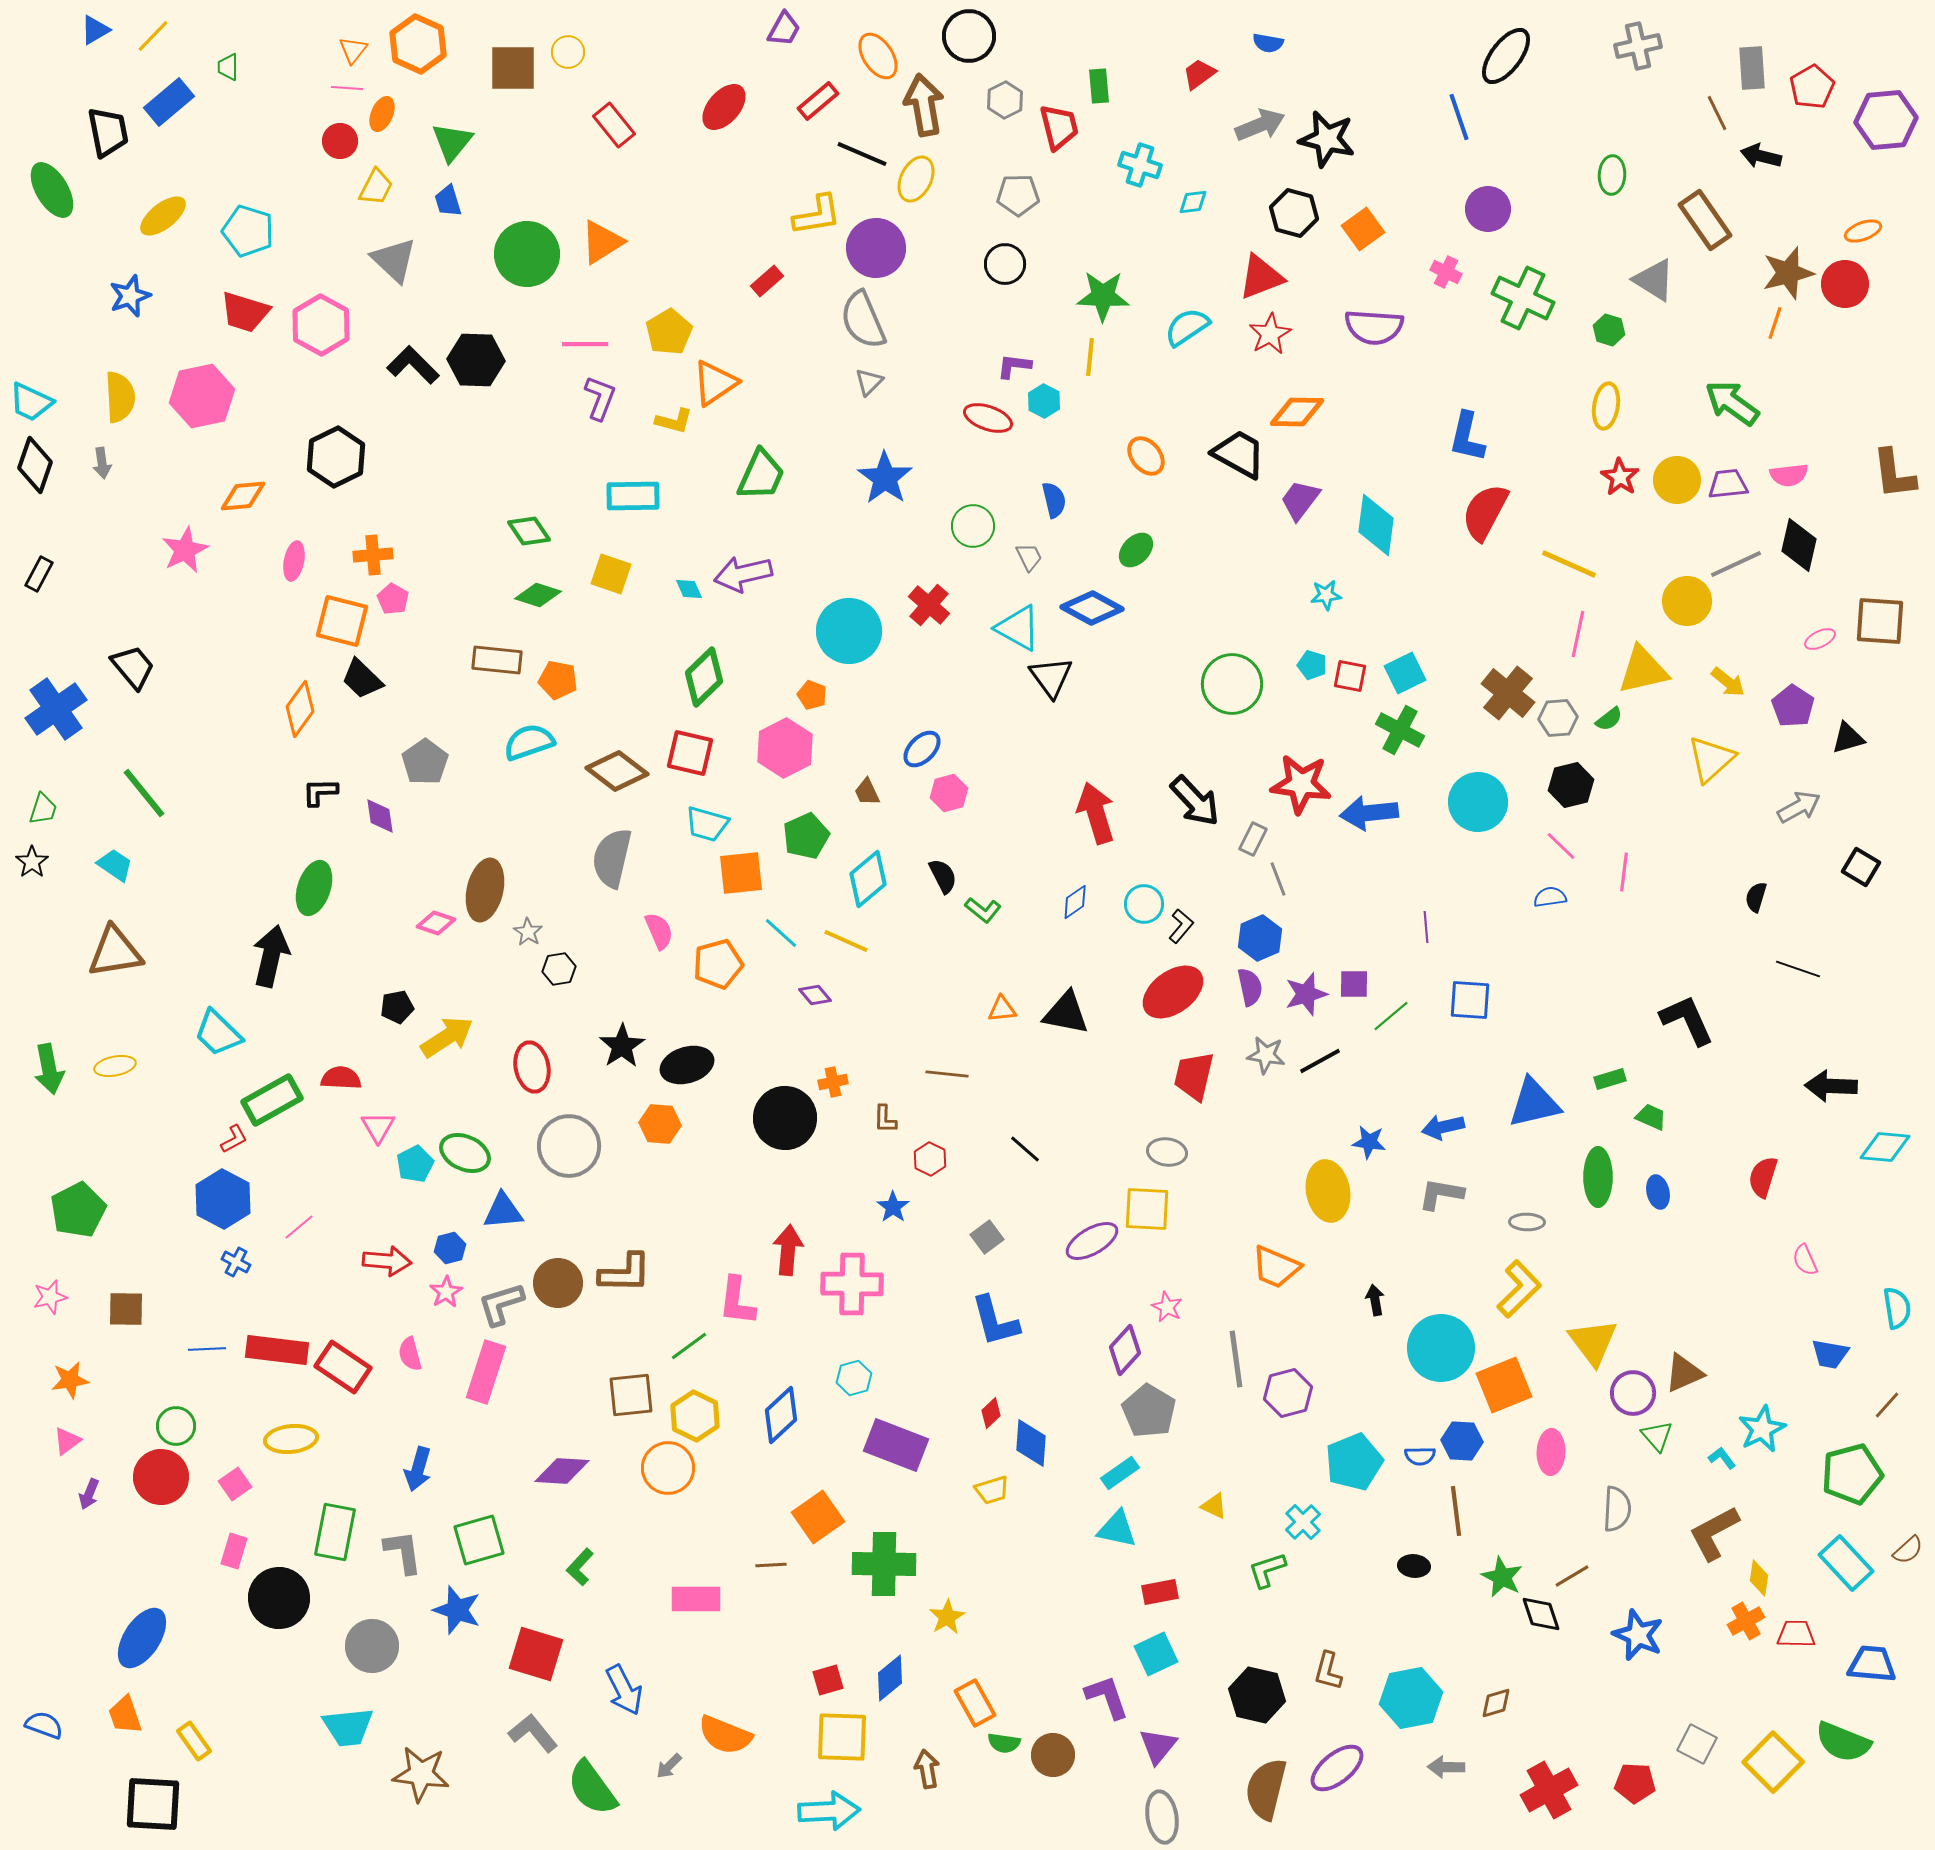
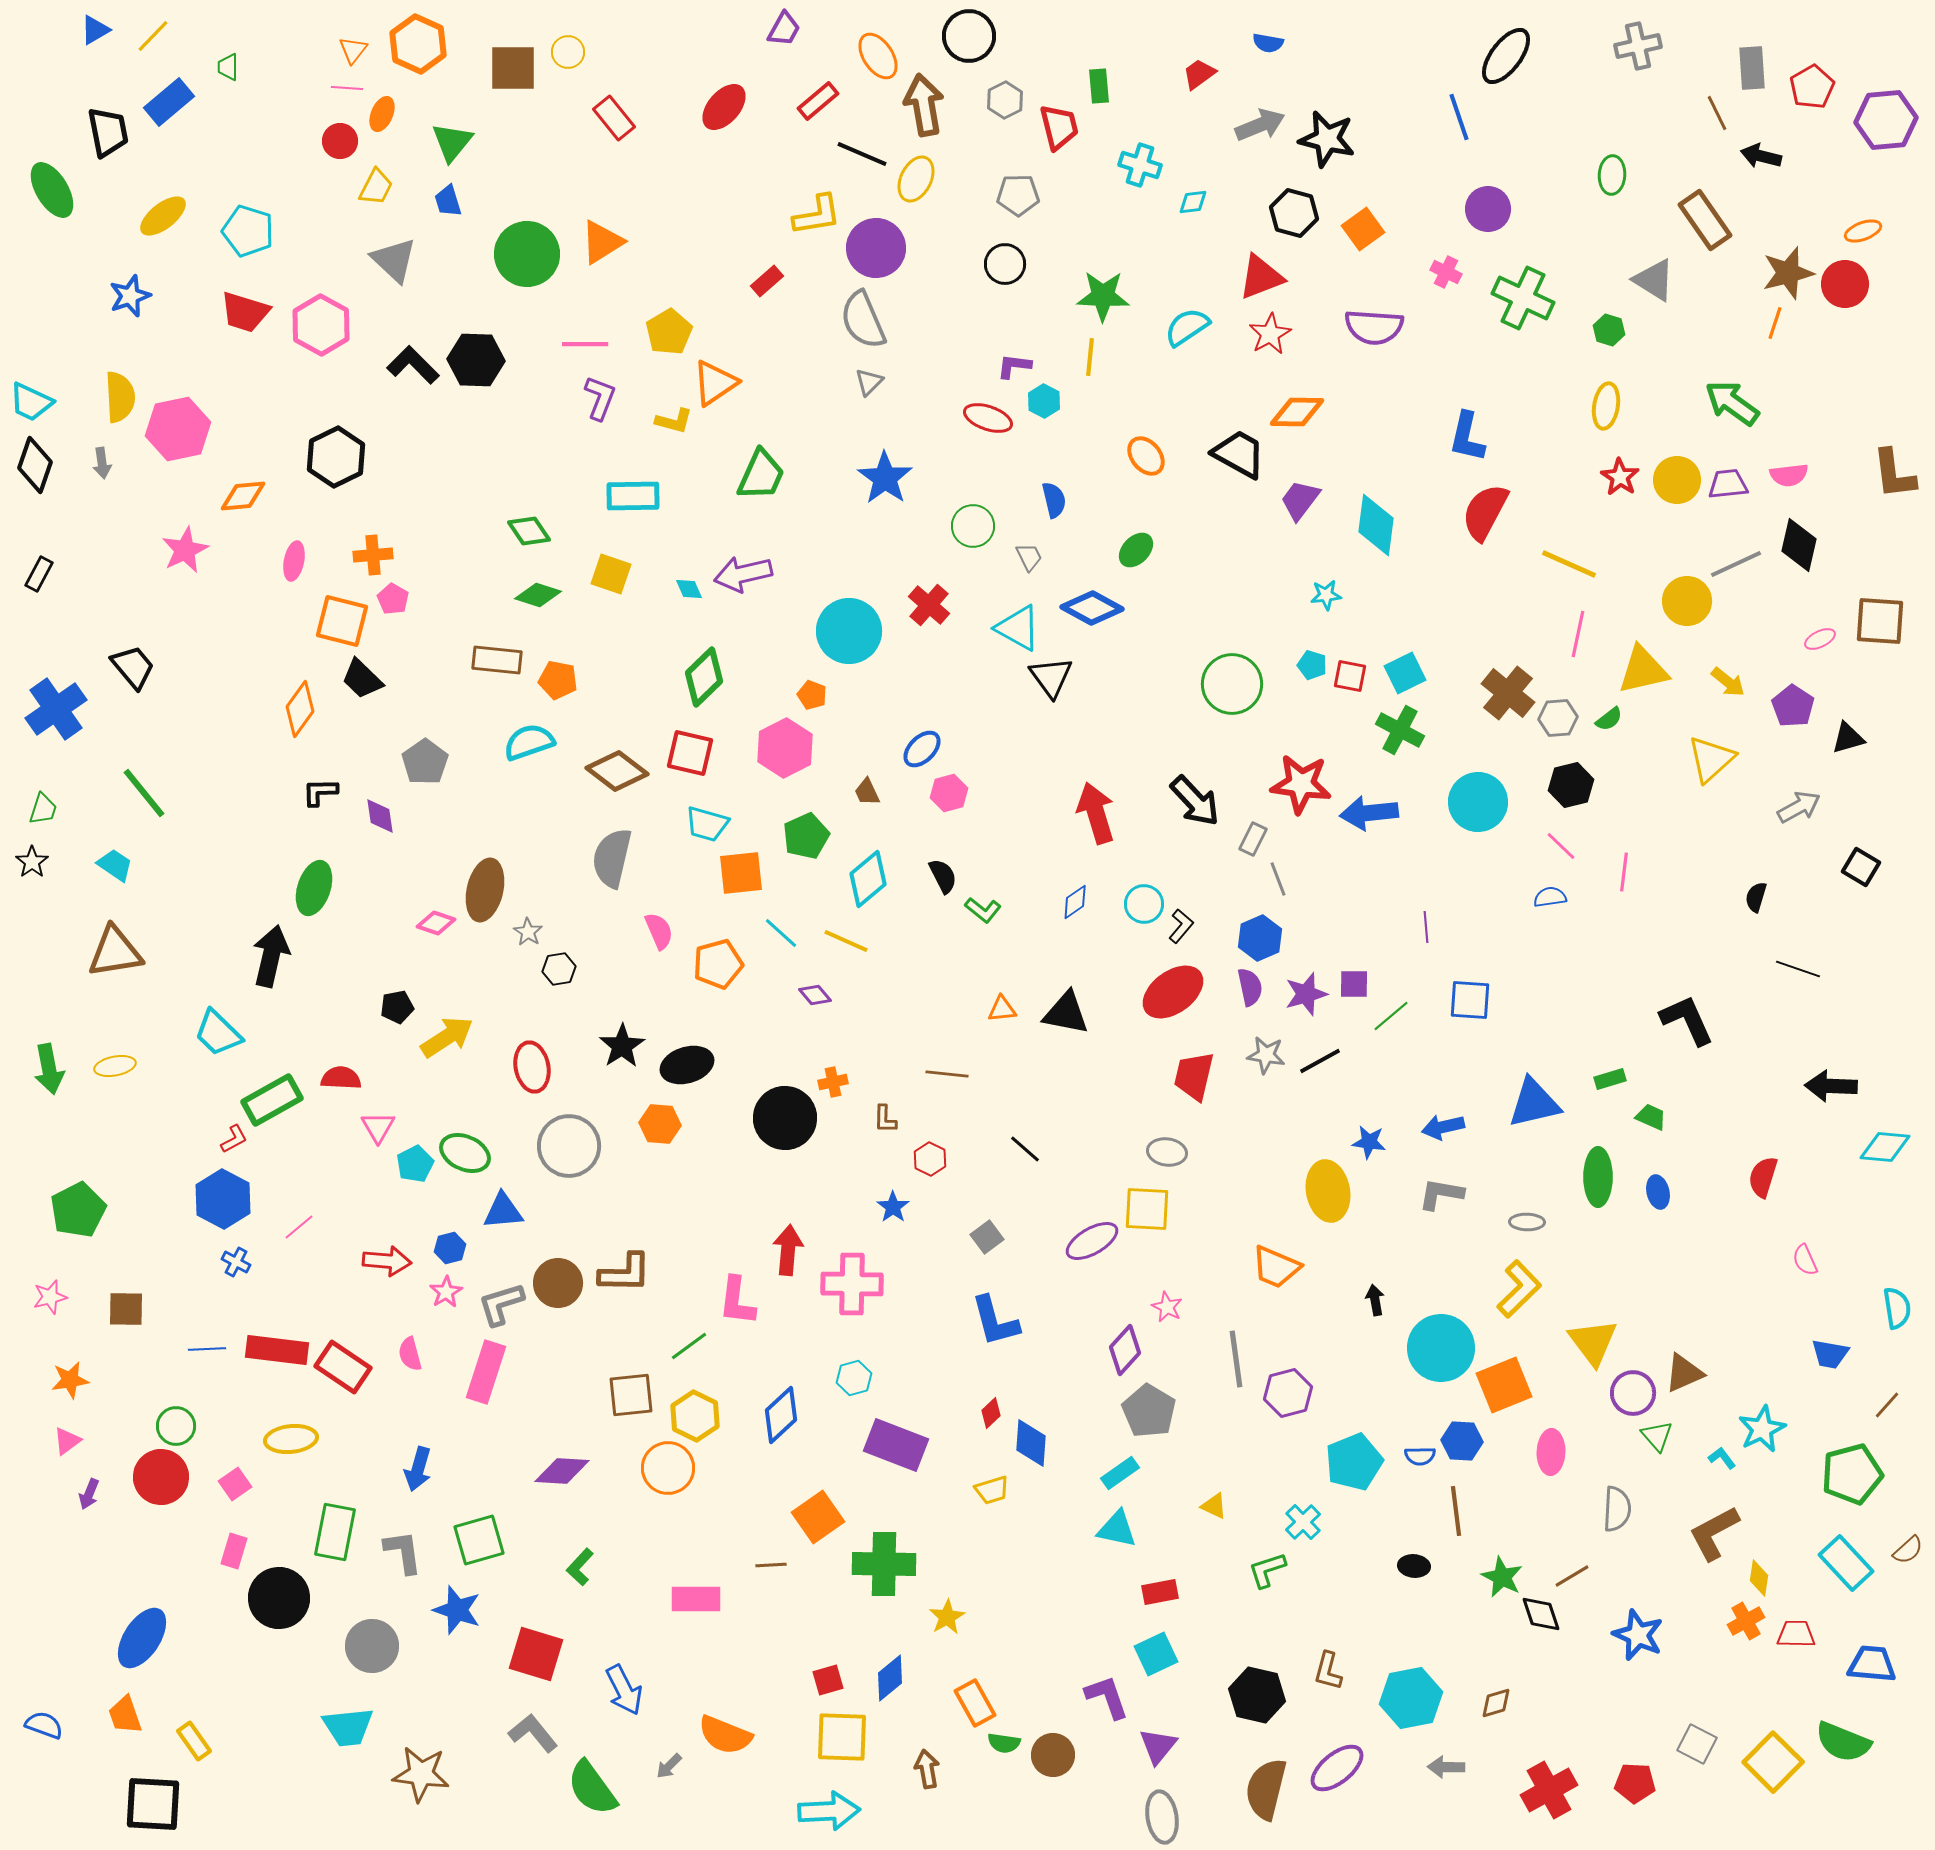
red rectangle at (614, 125): moved 7 px up
pink hexagon at (202, 396): moved 24 px left, 33 px down
